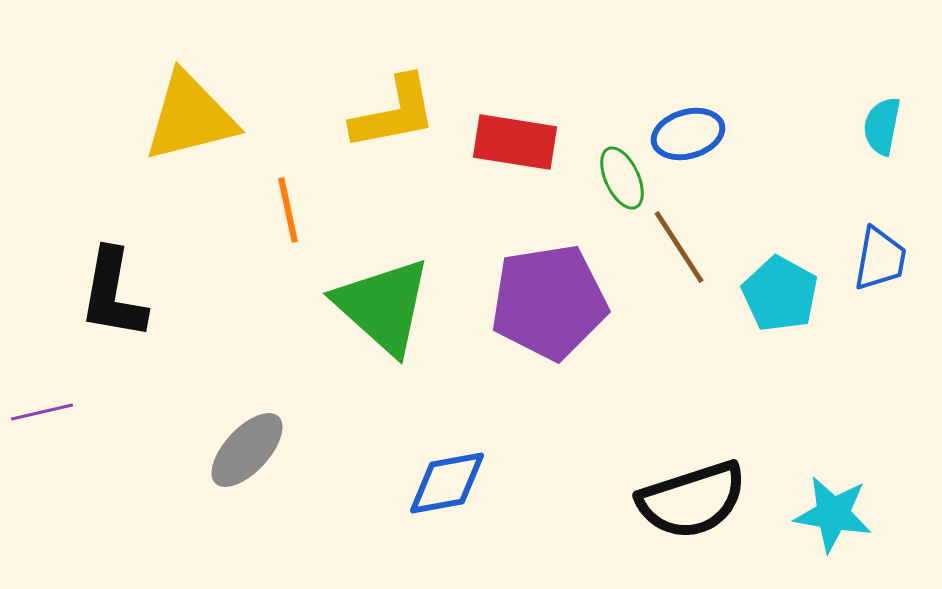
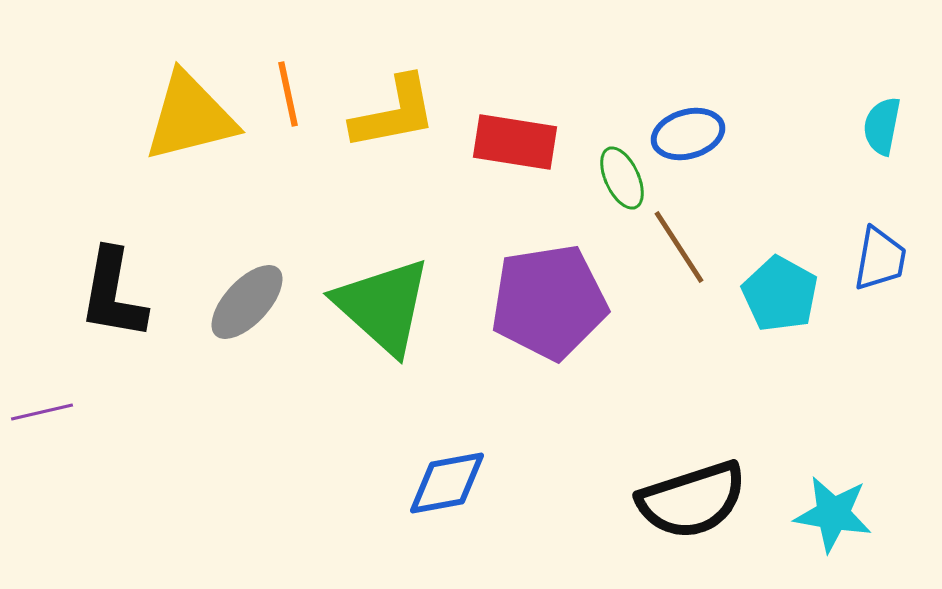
orange line: moved 116 px up
gray ellipse: moved 148 px up
